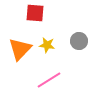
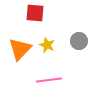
yellow star: rotated 14 degrees clockwise
pink line: rotated 25 degrees clockwise
